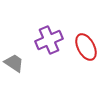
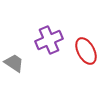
red ellipse: moved 4 px down
